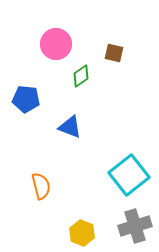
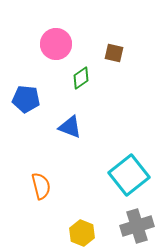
green diamond: moved 2 px down
gray cross: moved 2 px right
